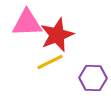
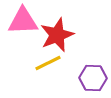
pink triangle: moved 4 px left, 2 px up
yellow line: moved 2 px left, 1 px down
